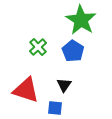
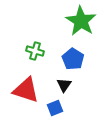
green star: moved 1 px down
green cross: moved 3 px left, 4 px down; rotated 30 degrees counterclockwise
blue pentagon: moved 8 px down
blue square: rotated 28 degrees counterclockwise
